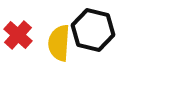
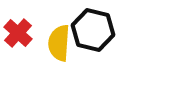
red cross: moved 2 px up
